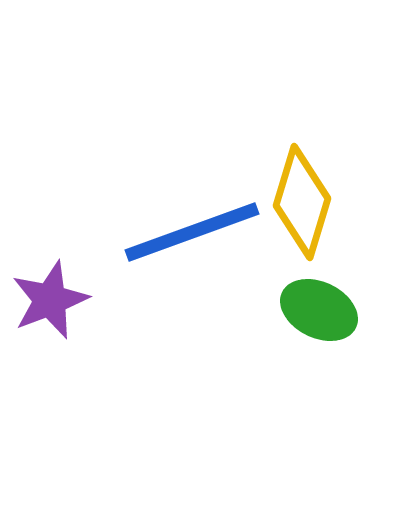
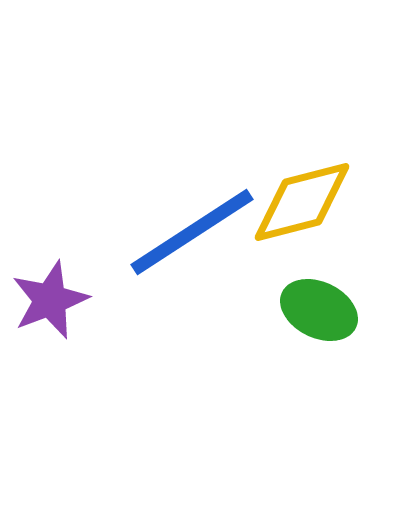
yellow diamond: rotated 59 degrees clockwise
blue line: rotated 13 degrees counterclockwise
